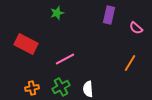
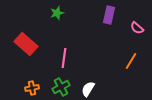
pink semicircle: moved 1 px right
red rectangle: rotated 15 degrees clockwise
pink line: moved 1 px left, 1 px up; rotated 54 degrees counterclockwise
orange line: moved 1 px right, 2 px up
white semicircle: rotated 35 degrees clockwise
